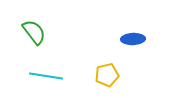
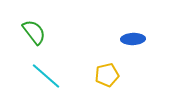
cyan line: rotated 32 degrees clockwise
